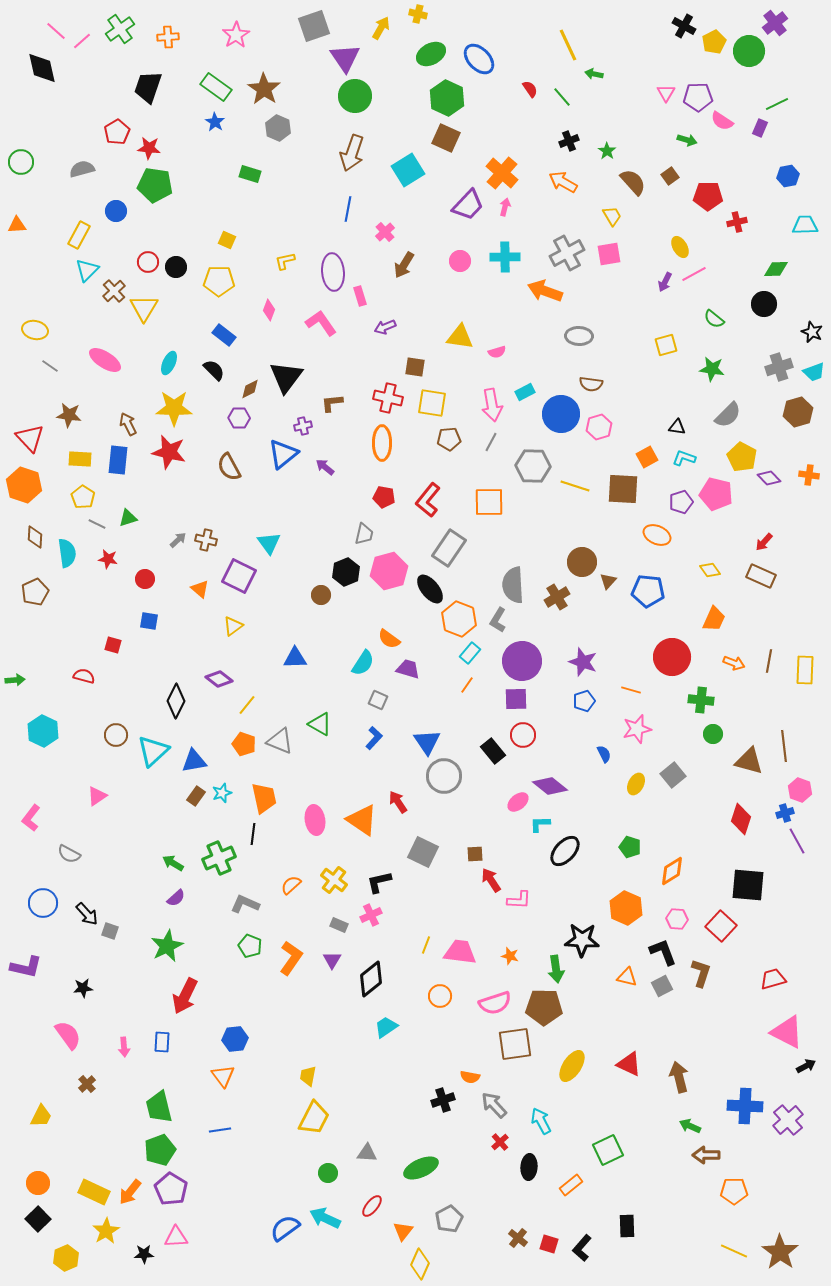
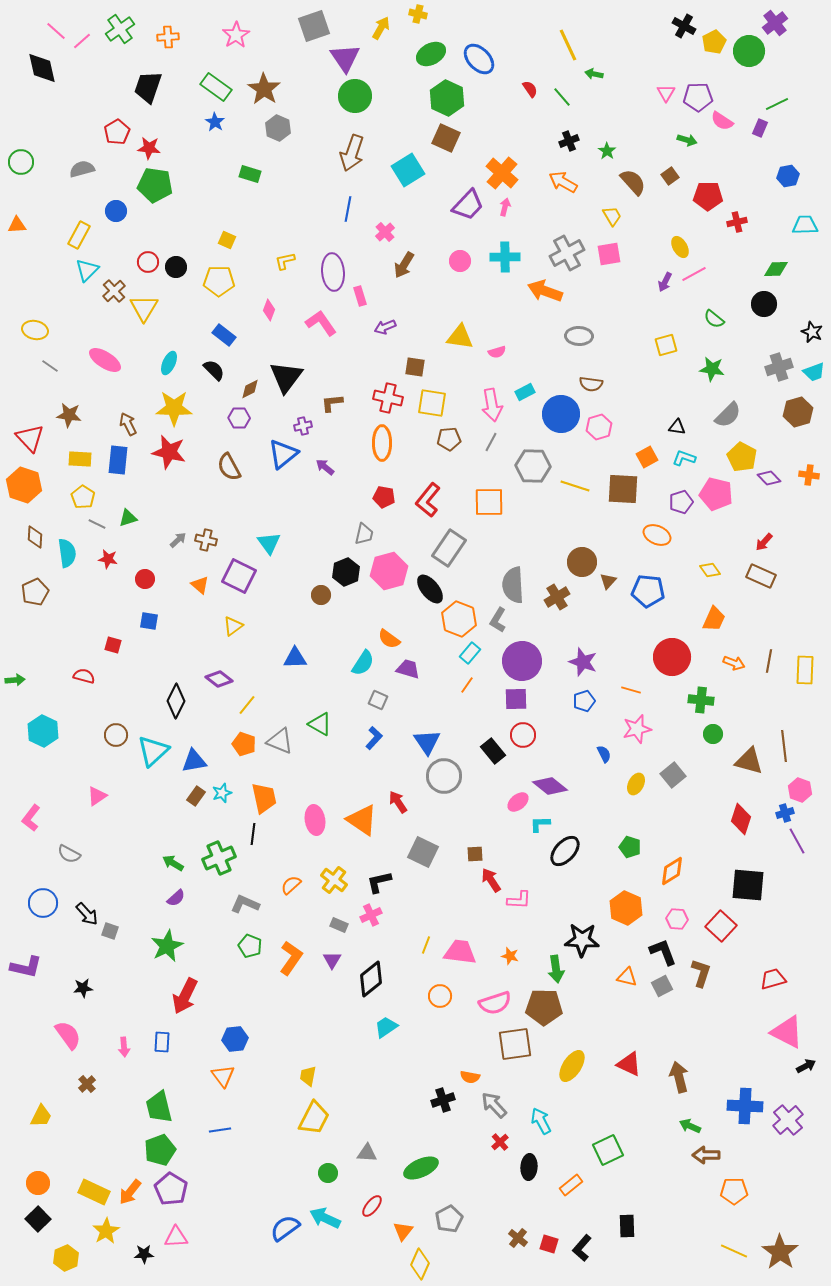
orange triangle at (200, 589): moved 4 px up
